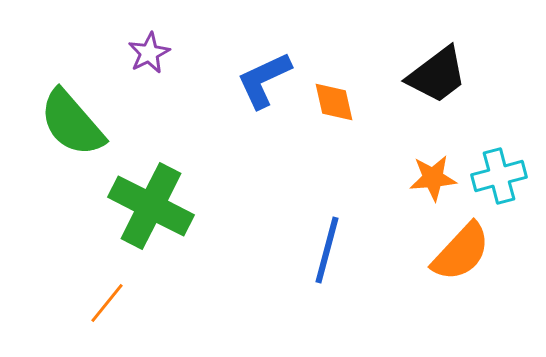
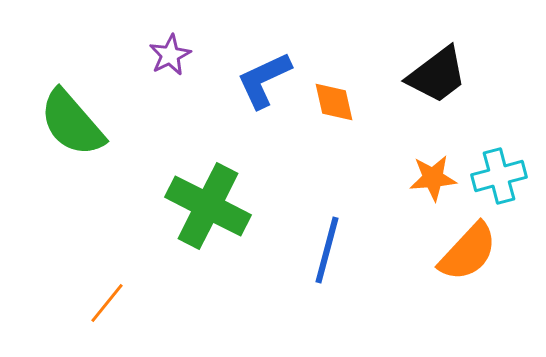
purple star: moved 21 px right, 2 px down
green cross: moved 57 px right
orange semicircle: moved 7 px right
